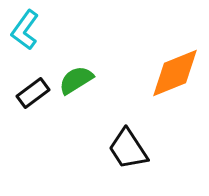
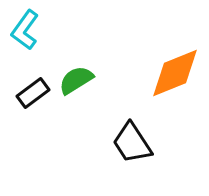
black trapezoid: moved 4 px right, 6 px up
